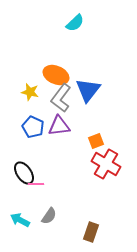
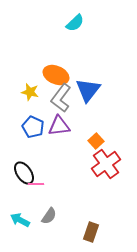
orange square: rotated 21 degrees counterclockwise
red cross: rotated 24 degrees clockwise
